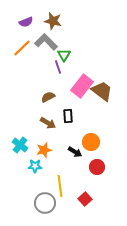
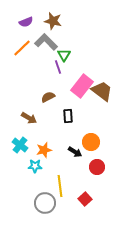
brown arrow: moved 19 px left, 5 px up
